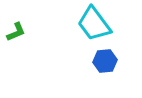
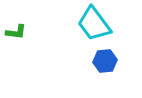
green L-shape: rotated 30 degrees clockwise
